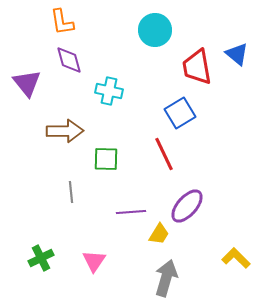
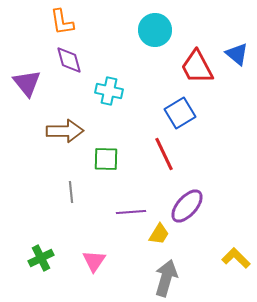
red trapezoid: rotated 18 degrees counterclockwise
